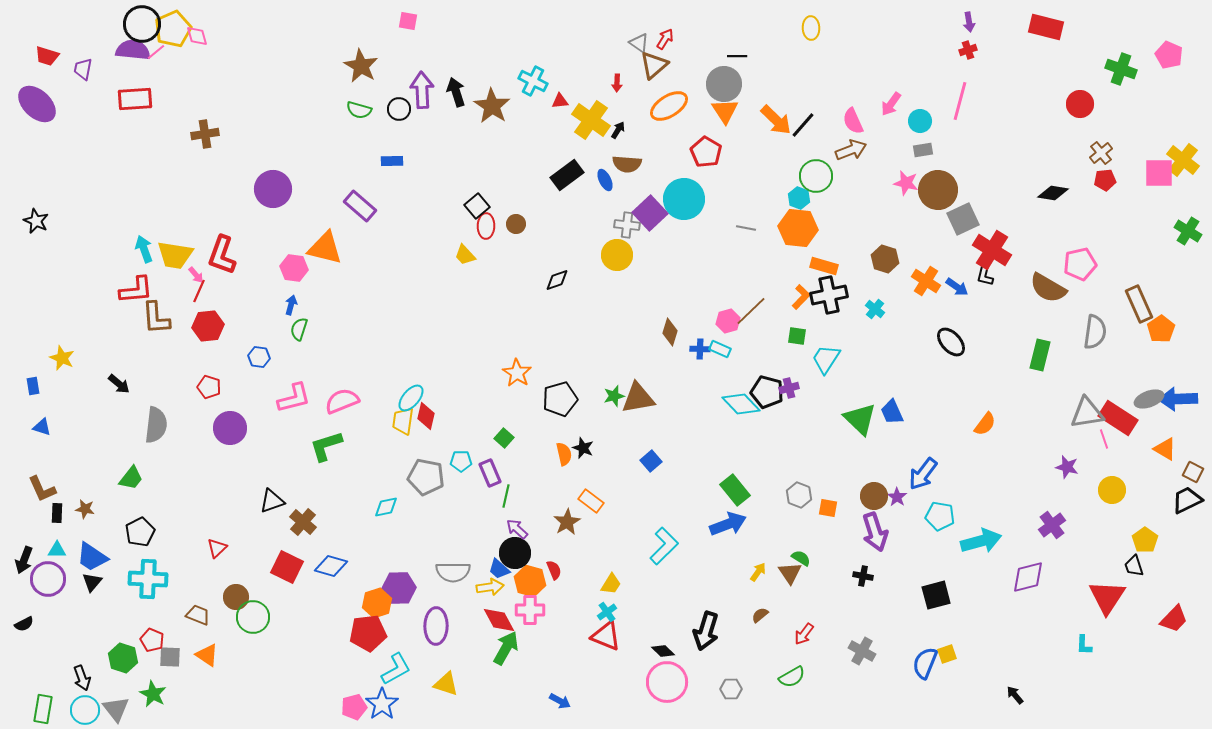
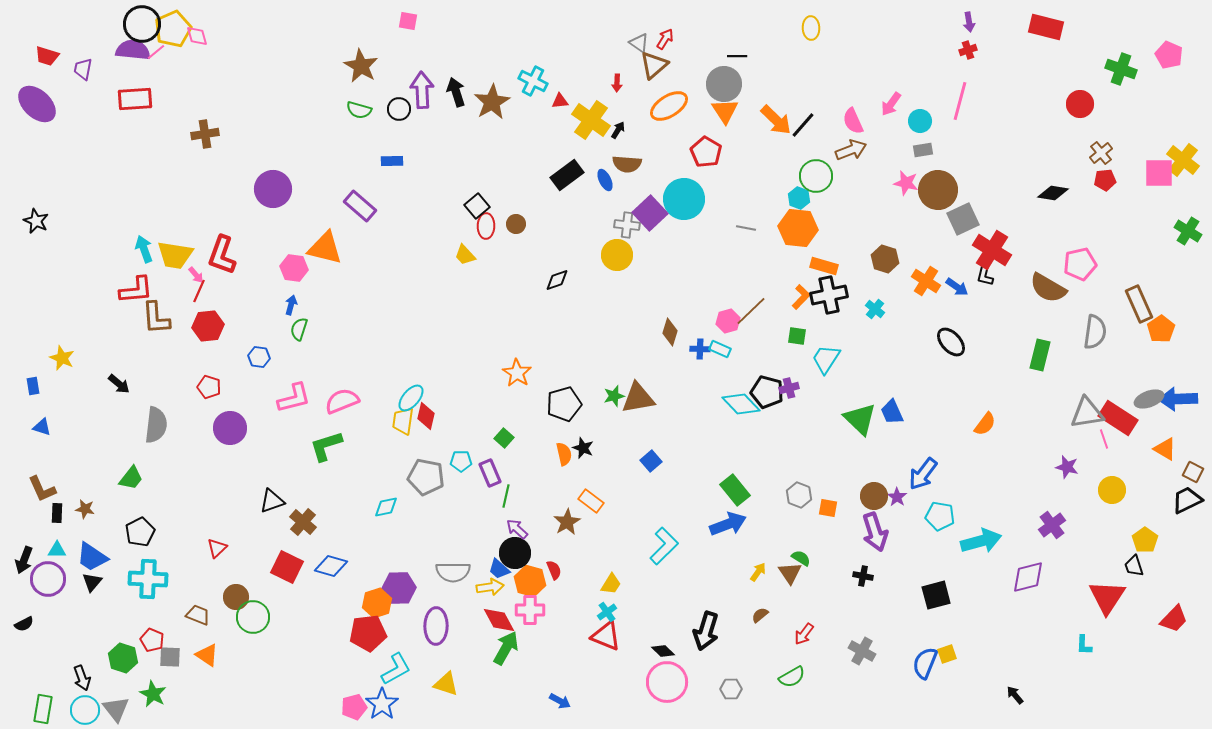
brown star at (492, 106): moved 4 px up; rotated 9 degrees clockwise
black pentagon at (560, 399): moved 4 px right, 5 px down
